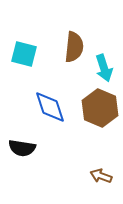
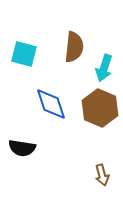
cyan arrow: rotated 36 degrees clockwise
blue diamond: moved 1 px right, 3 px up
brown arrow: moved 1 px right, 1 px up; rotated 125 degrees counterclockwise
